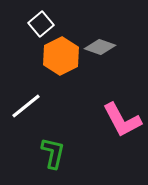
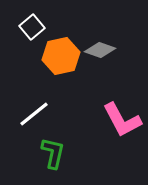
white square: moved 9 px left, 3 px down
gray diamond: moved 3 px down
orange hexagon: rotated 15 degrees clockwise
white line: moved 8 px right, 8 px down
